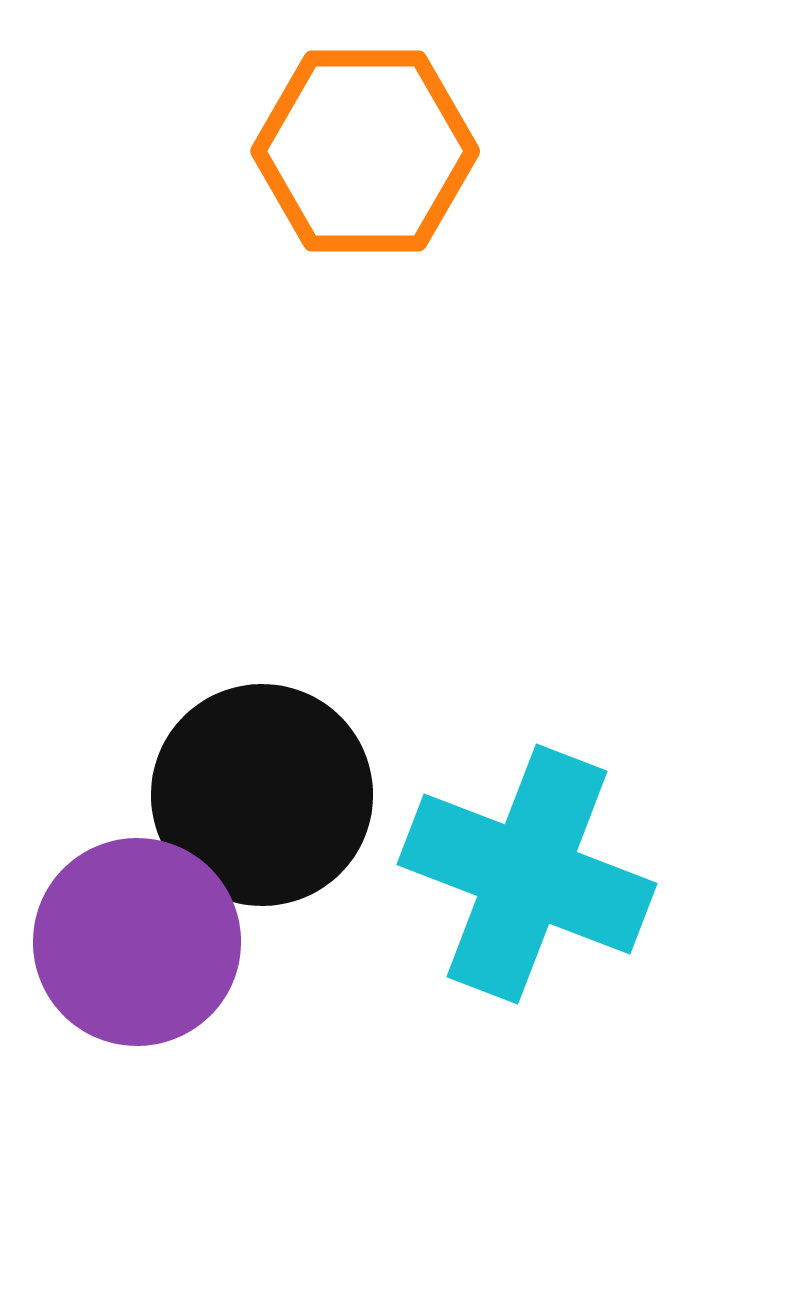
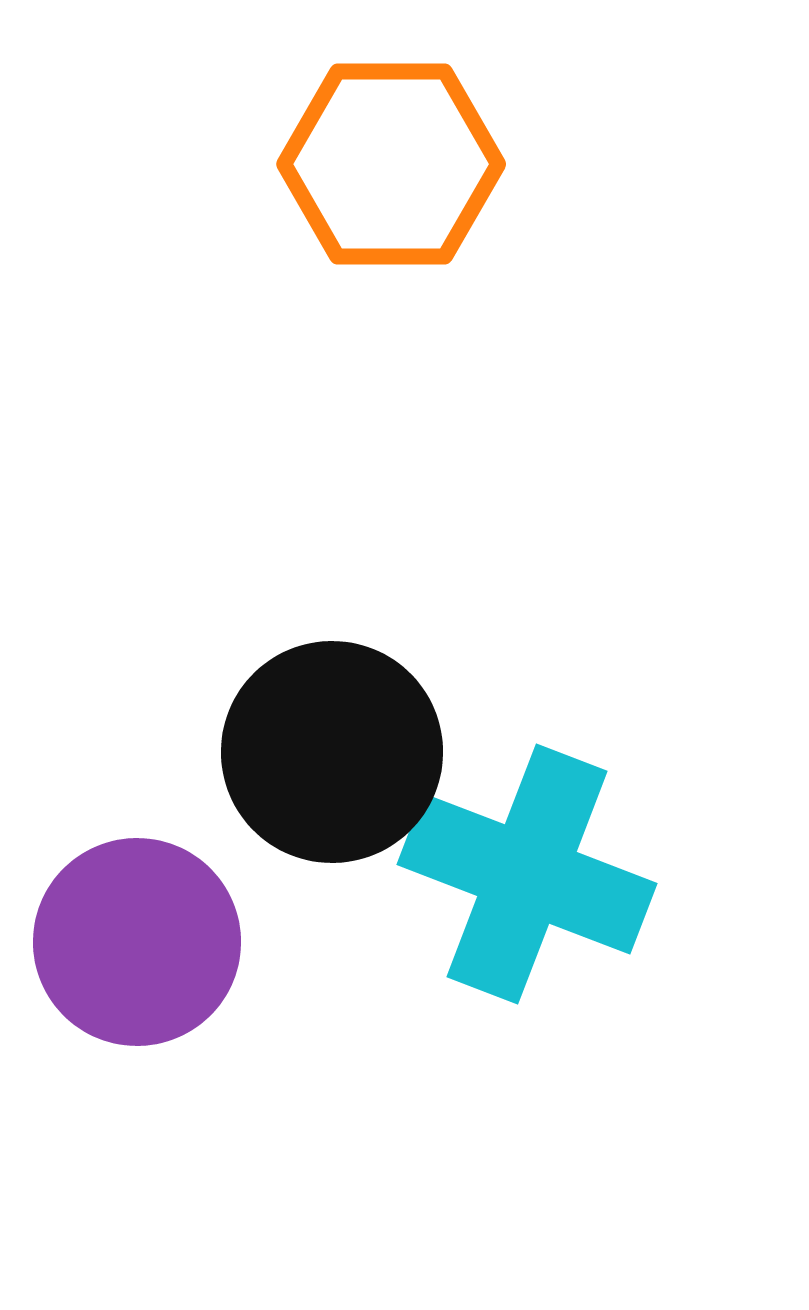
orange hexagon: moved 26 px right, 13 px down
black circle: moved 70 px right, 43 px up
